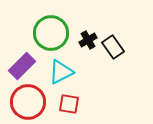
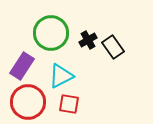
purple rectangle: rotated 12 degrees counterclockwise
cyan triangle: moved 4 px down
